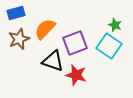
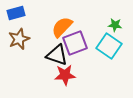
green star: rotated 16 degrees counterclockwise
orange semicircle: moved 17 px right, 2 px up
black triangle: moved 4 px right, 6 px up
red star: moved 11 px left; rotated 20 degrees counterclockwise
